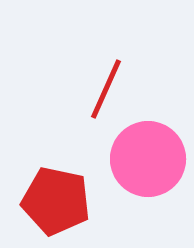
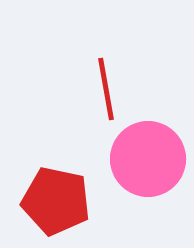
red line: rotated 34 degrees counterclockwise
